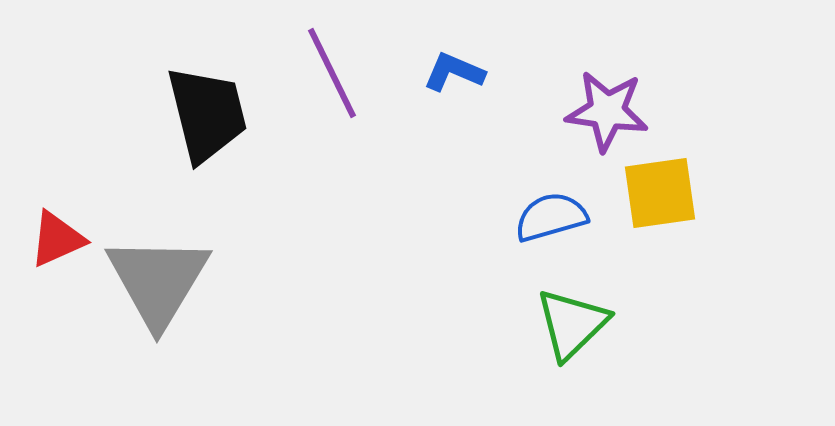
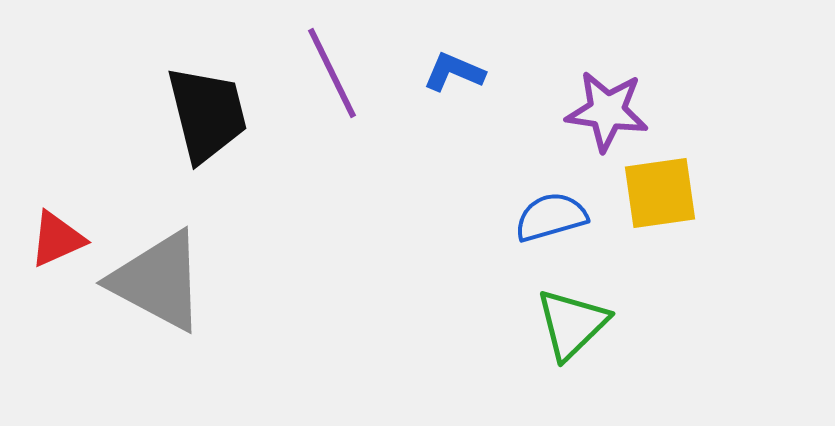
gray triangle: rotated 33 degrees counterclockwise
